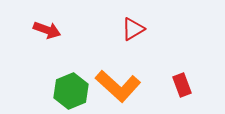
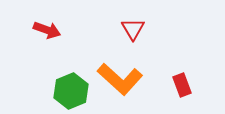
red triangle: rotated 30 degrees counterclockwise
orange L-shape: moved 2 px right, 7 px up
